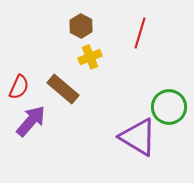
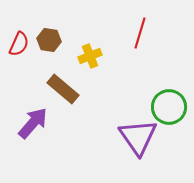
brown hexagon: moved 32 px left, 14 px down; rotated 20 degrees counterclockwise
yellow cross: moved 1 px up
red semicircle: moved 43 px up
purple arrow: moved 2 px right, 2 px down
purple triangle: rotated 24 degrees clockwise
